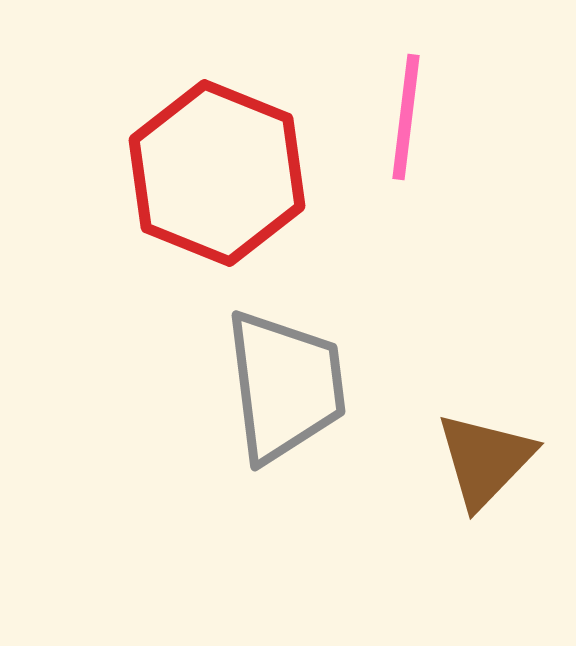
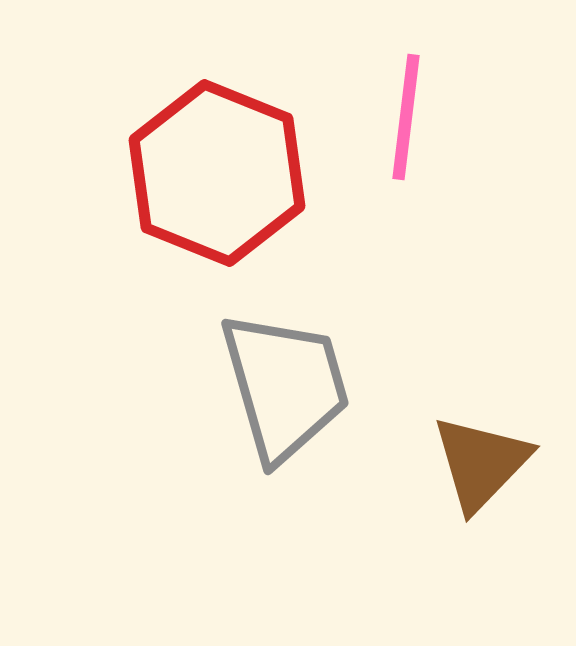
gray trapezoid: rotated 9 degrees counterclockwise
brown triangle: moved 4 px left, 3 px down
